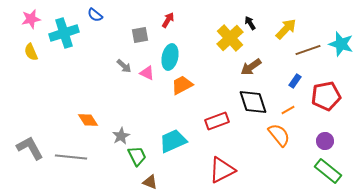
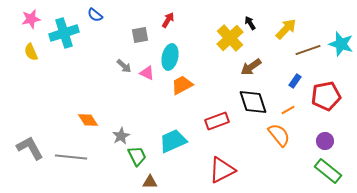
brown triangle: rotated 21 degrees counterclockwise
